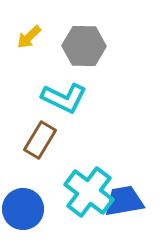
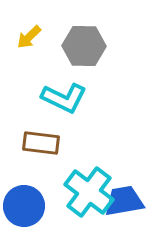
brown rectangle: moved 1 px right, 3 px down; rotated 66 degrees clockwise
blue circle: moved 1 px right, 3 px up
